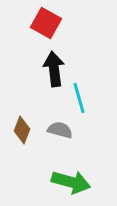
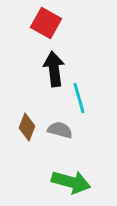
brown diamond: moved 5 px right, 3 px up
